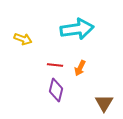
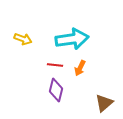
cyan arrow: moved 5 px left, 10 px down
brown triangle: rotated 18 degrees clockwise
